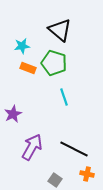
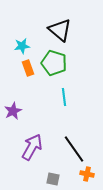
orange rectangle: rotated 49 degrees clockwise
cyan line: rotated 12 degrees clockwise
purple star: moved 3 px up
black line: rotated 28 degrees clockwise
gray square: moved 2 px left, 1 px up; rotated 24 degrees counterclockwise
